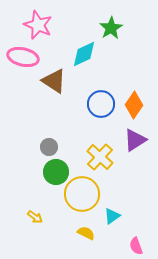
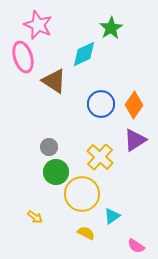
pink ellipse: rotated 60 degrees clockwise
pink semicircle: rotated 36 degrees counterclockwise
